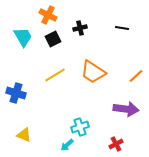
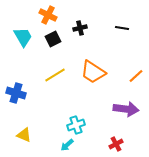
cyan cross: moved 4 px left, 2 px up
